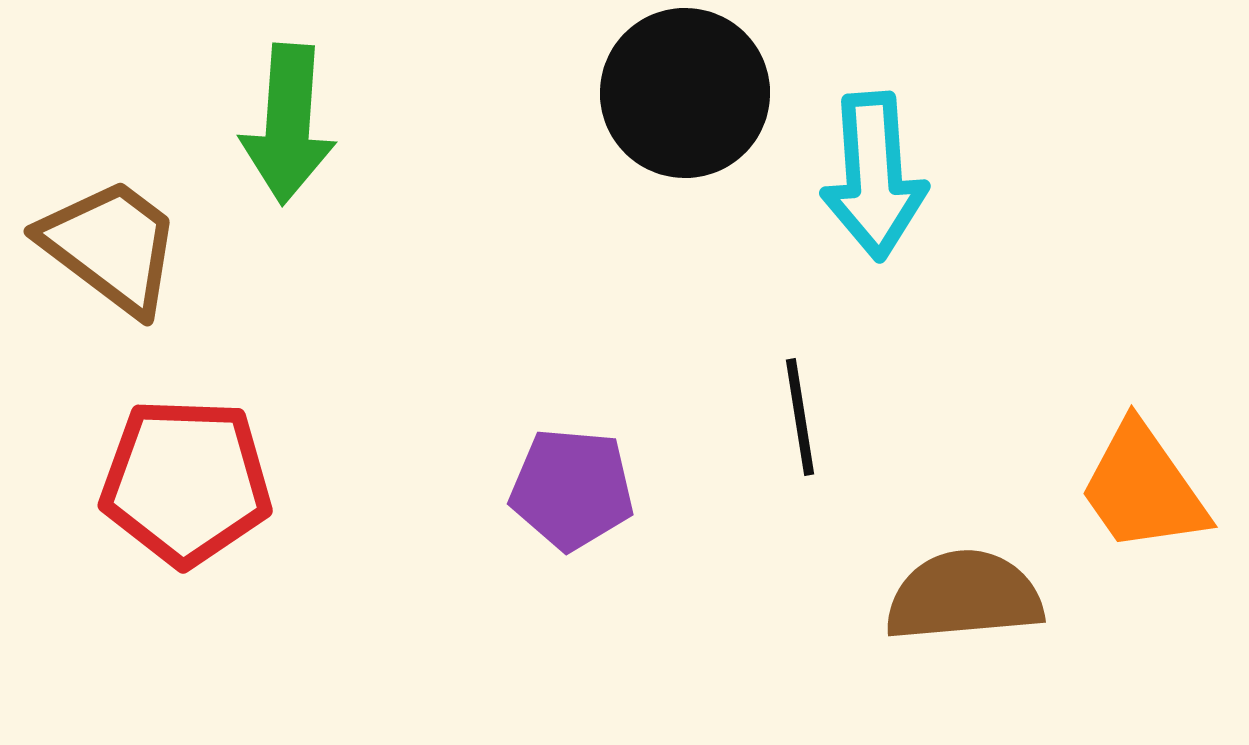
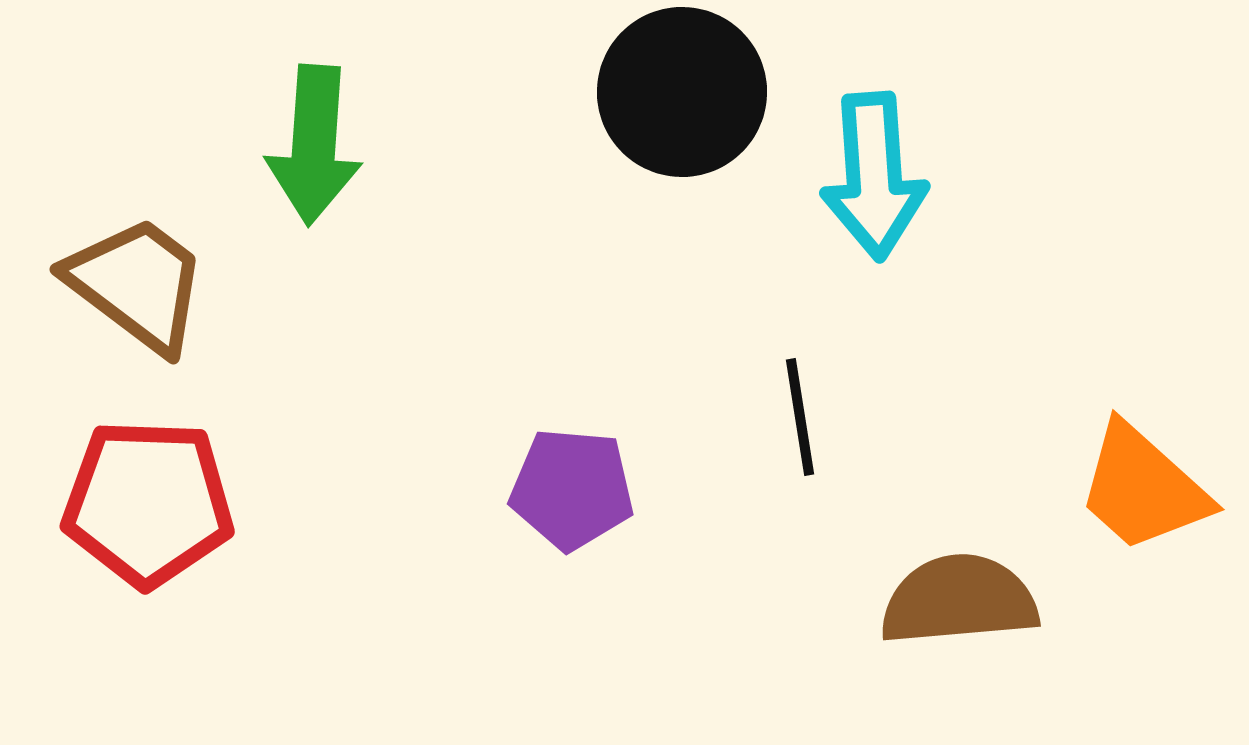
black circle: moved 3 px left, 1 px up
green arrow: moved 26 px right, 21 px down
brown trapezoid: moved 26 px right, 38 px down
red pentagon: moved 38 px left, 21 px down
orange trapezoid: rotated 13 degrees counterclockwise
brown semicircle: moved 5 px left, 4 px down
